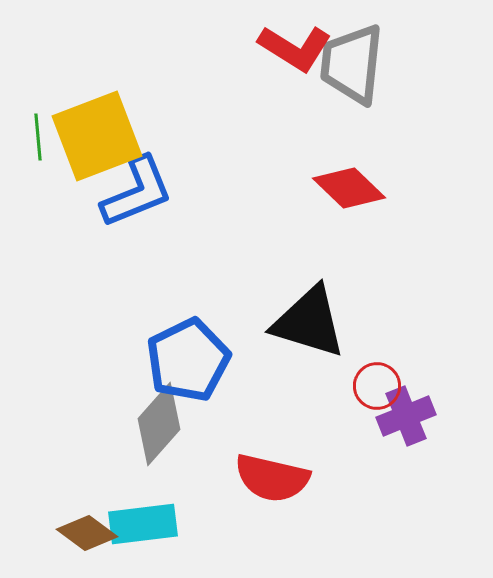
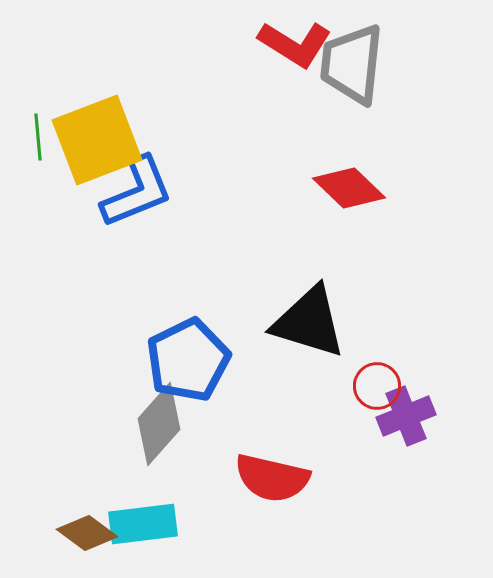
red L-shape: moved 4 px up
yellow square: moved 4 px down
